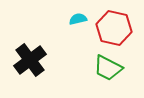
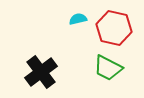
black cross: moved 11 px right, 12 px down
